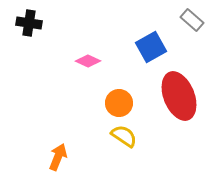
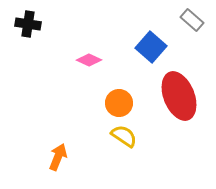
black cross: moved 1 px left, 1 px down
blue square: rotated 20 degrees counterclockwise
pink diamond: moved 1 px right, 1 px up
